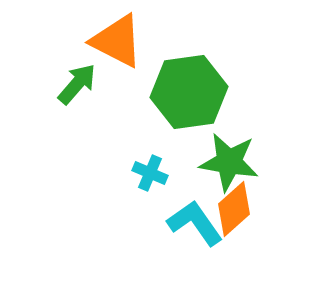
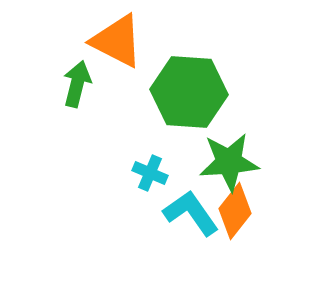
green arrow: rotated 27 degrees counterclockwise
green hexagon: rotated 12 degrees clockwise
green star: rotated 14 degrees counterclockwise
orange diamond: moved 1 px right, 2 px down; rotated 10 degrees counterclockwise
cyan L-shape: moved 4 px left, 10 px up
